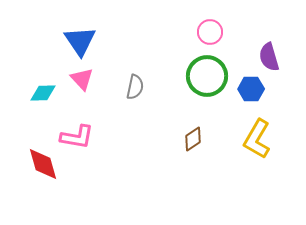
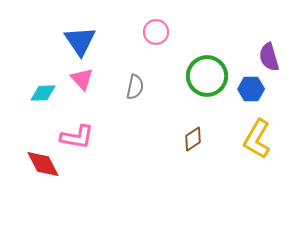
pink circle: moved 54 px left
red diamond: rotated 12 degrees counterclockwise
